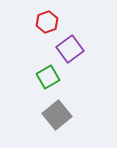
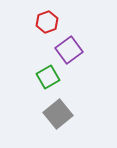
purple square: moved 1 px left, 1 px down
gray square: moved 1 px right, 1 px up
